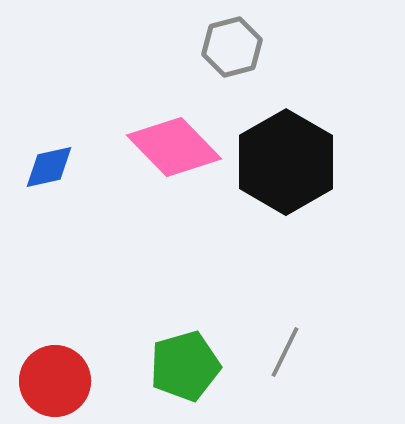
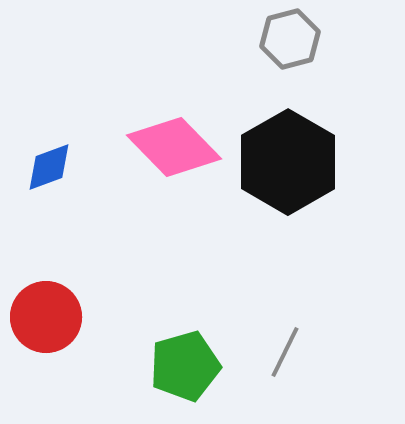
gray hexagon: moved 58 px right, 8 px up
black hexagon: moved 2 px right
blue diamond: rotated 8 degrees counterclockwise
red circle: moved 9 px left, 64 px up
